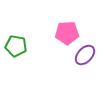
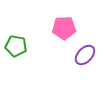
pink pentagon: moved 3 px left, 5 px up
